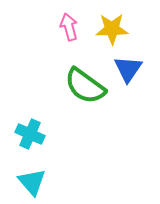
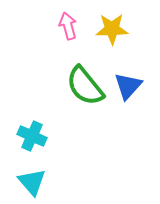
pink arrow: moved 1 px left, 1 px up
blue triangle: moved 17 px down; rotated 8 degrees clockwise
green semicircle: rotated 15 degrees clockwise
cyan cross: moved 2 px right, 2 px down
